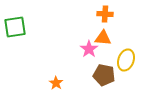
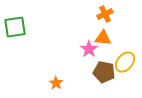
orange cross: rotated 28 degrees counterclockwise
yellow ellipse: moved 1 px left, 2 px down; rotated 20 degrees clockwise
brown pentagon: moved 3 px up
